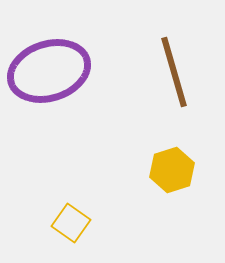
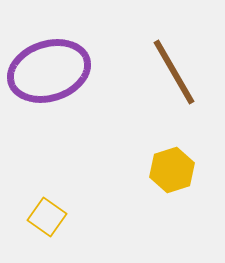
brown line: rotated 14 degrees counterclockwise
yellow square: moved 24 px left, 6 px up
